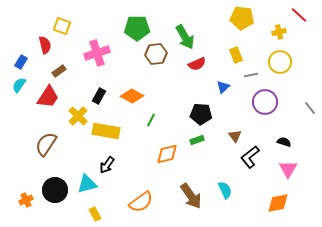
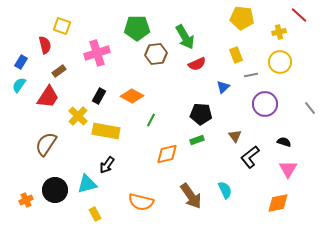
purple circle at (265, 102): moved 2 px down
orange semicircle at (141, 202): rotated 50 degrees clockwise
